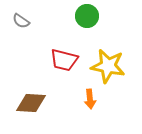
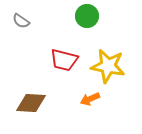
orange arrow: rotated 72 degrees clockwise
